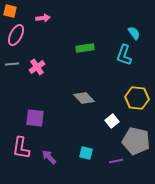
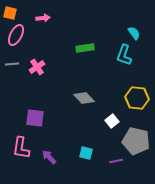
orange square: moved 2 px down
